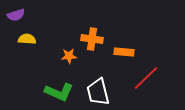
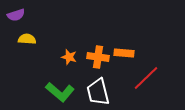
orange cross: moved 6 px right, 18 px down
orange rectangle: moved 1 px down
orange star: moved 1 px down; rotated 21 degrees clockwise
green L-shape: moved 1 px right; rotated 16 degrees clockwise
